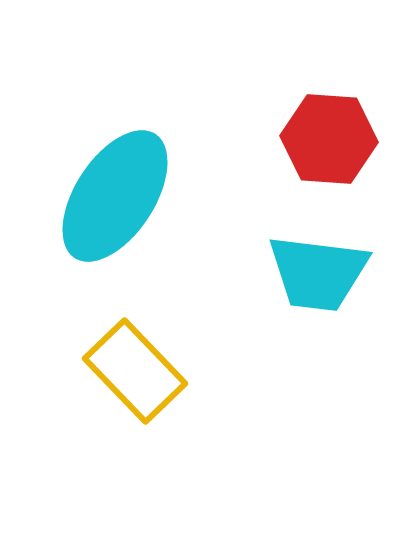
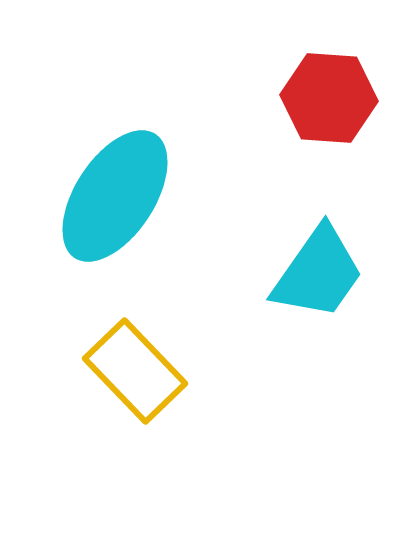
red hexagon: moved 41 px up
cyan trapezoid: rotated 62 degrees counterclockwise
